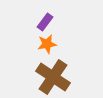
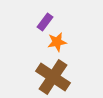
orange star: moved 10 px right, 2 px up
